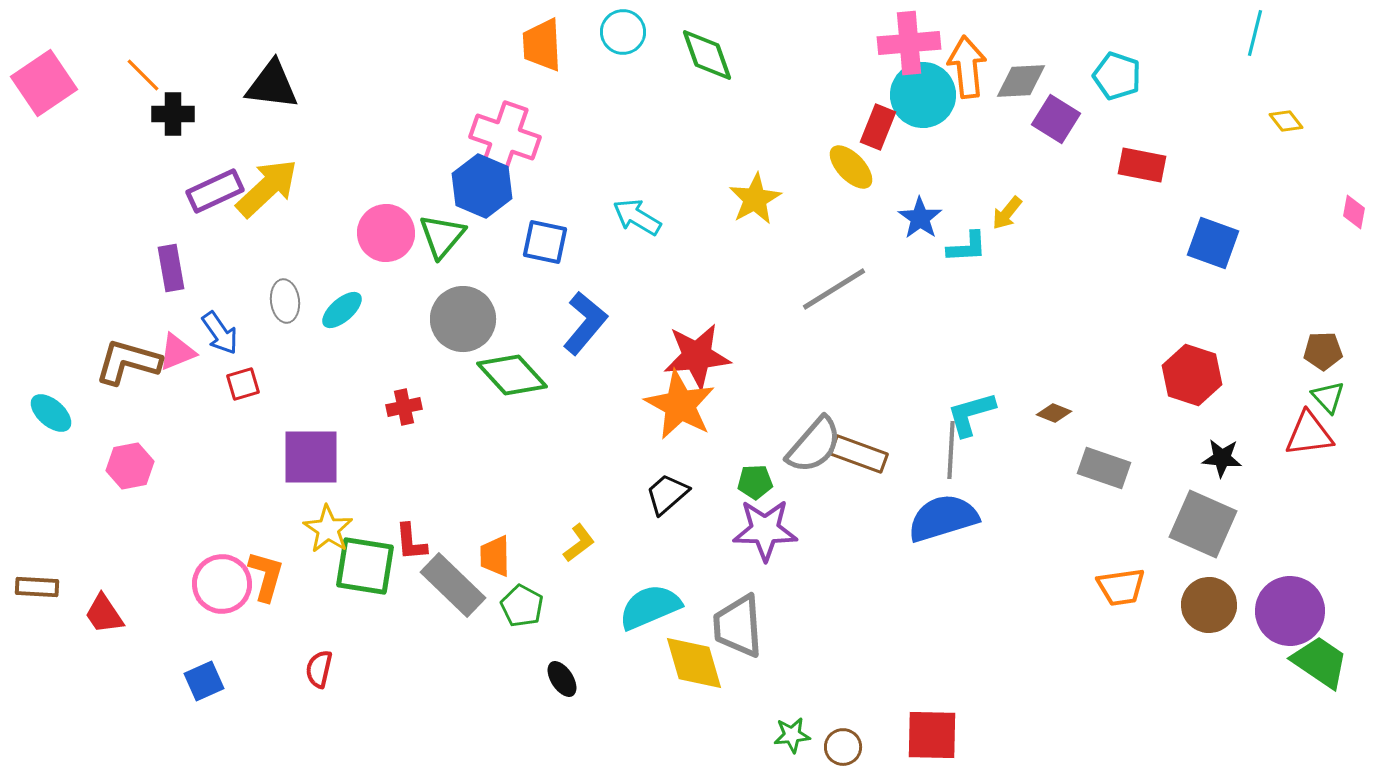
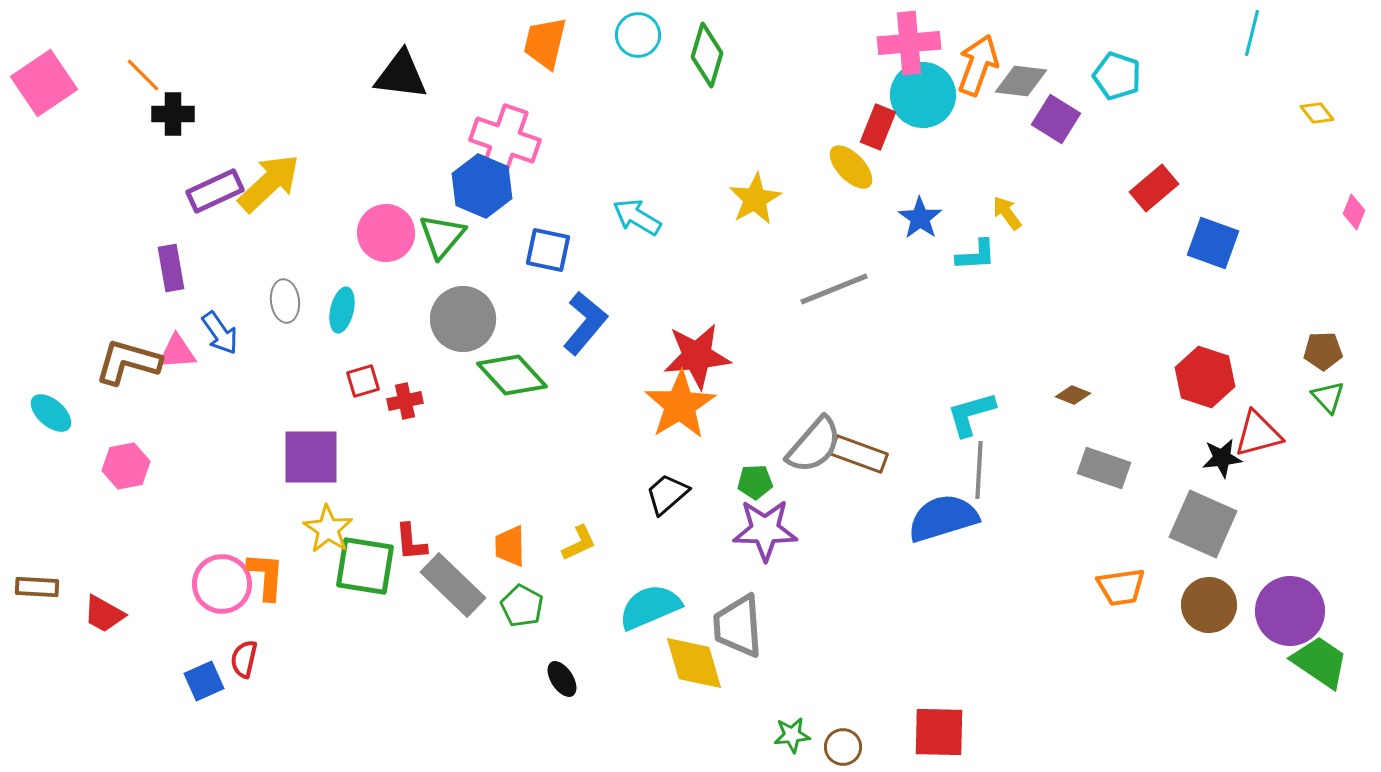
cyan circle at (623, 32): moved 15 px right, 3 px down
cyan line at (1255, 33): moved 3 px left
orange trapezoid at (542, 45): moved 3 px right, 2 px up; rotated 16 degrees clockwise
green diamond at (707, 55): rotated 36 degrees clockwise
orange arrow at (967, 67): moved 11 px right, 2 px up; rotated 26 degrees clockwise
gray diamond at (1021, 81): rotated 10 degrees clockwise
black triangle at (272, 85): moved 129 px right, 10 px up
yellow diamond at (1286, 121): moved 31 px right, 8 px up
pink cross at (505, 137): moved 3 px down
red rectangle at (1142, 165): moved 12 px right, 23 px down; rotated 51 degrees counterclockwise
yellow arrow at (267, 188): moved 2 px right, 5 px up
pink diamond at (1354, 212): rotated 12 degrees clockwise
yellow arrow at (1007, 213): rotated 105 degrees clockwise
blue square at (545, 242): moved 3 px right, 8 px down
cyan L-shape at (967, 247): moved 9 px right, 8 px down
gray line at (834, 289): rotated 10 degrees clockwise
cyan ellipse at (342, 310): rotated 36 degrees counterclockwise
pink triangle at (177, 352): rotated 18 degrees clockwise
red hexagon at (1192, 375): moved 13 px right, 2 px down
red square at (243, 384): moved 120 px right, 3 px up
orange star at (680, 405): rotated 12 degrees clockwise
red cross at (404, 407): moved 1 px right, 6 px up
brown diamond at (1054, 413): moved 19 px right, 18 px up
red triangle at (1309, 434): moved 51 px left; rotated 8 degrees counterclockwise
gray line at (951, 450): moved 28 px right, 20 px down
black star at (1222, 458): rotated 12 degrees counterclockwise
pink hexagon at (130, 466): moved 4 px left
yellow L-shape at (579, 543): rotated 12 degrees clockwise
orange trapezoid at (495, 556): moved 15 px right, 10 px up
orange L-shape at (266, 576): rotated 12 degrees counterclockwise
red trapezoid at (104, 614): rotated 27 degrees counterclockwise
red semicircle at (319, 669): moved 75 px left, 10 px up
red square at (932, 735): moved 7 px right, 3 px up
